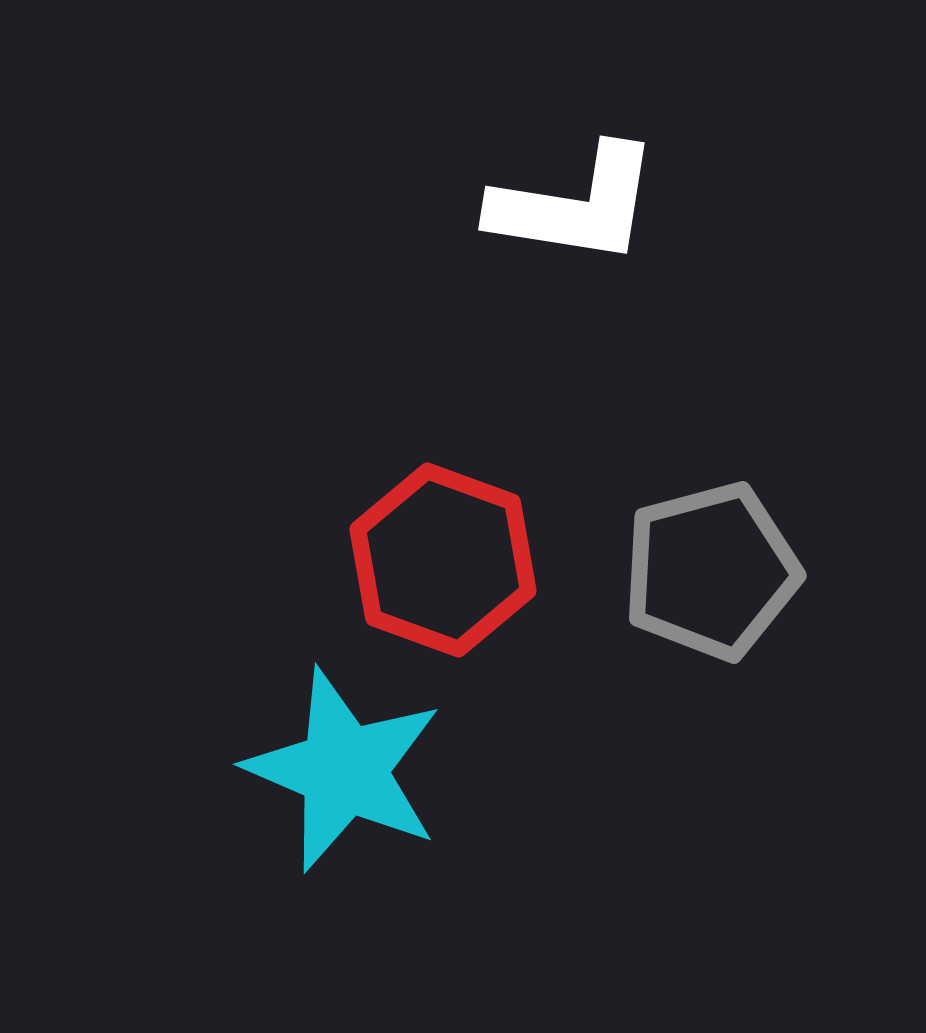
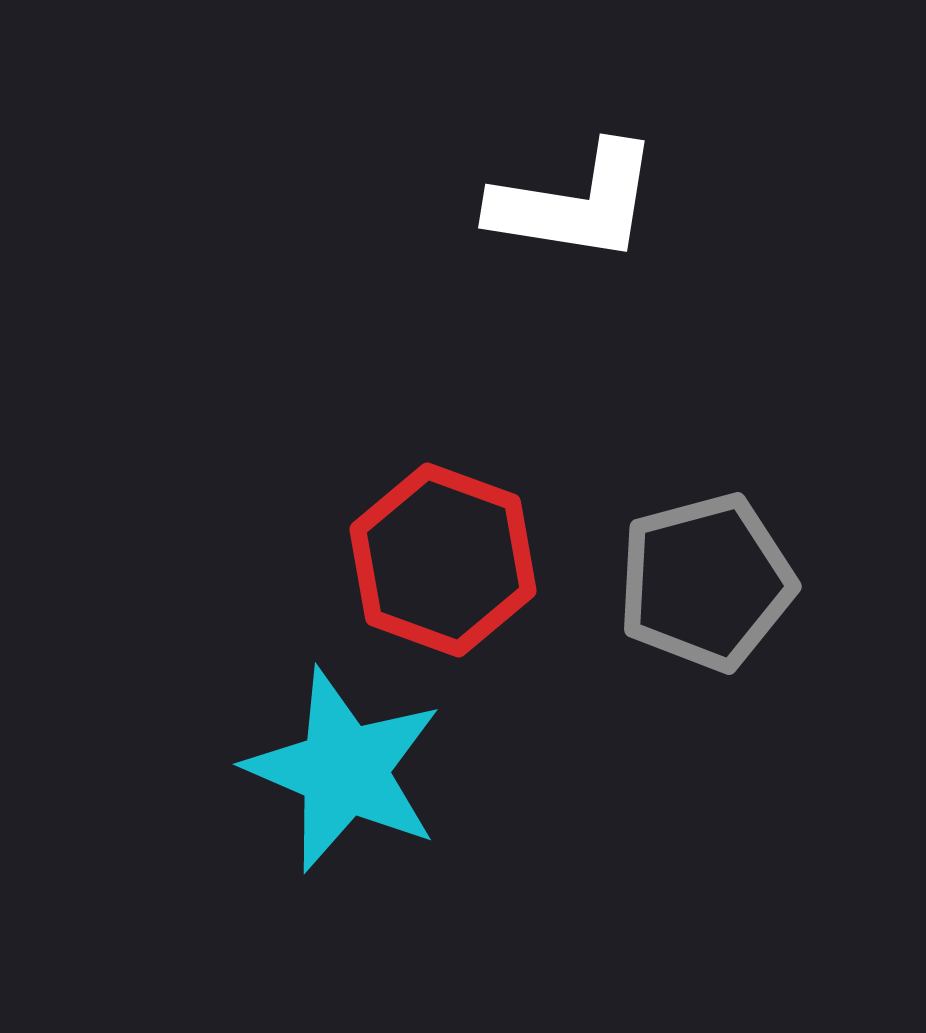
white L-shape: moved 2 px up
gray pentagon: moved 5 px left, 11 px down
